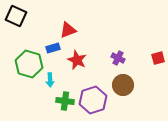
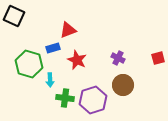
black square: moved 2 px left
green cross: moved 3 px up
